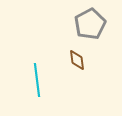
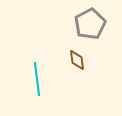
cyan line: moved 1 px up
